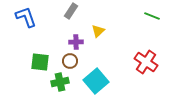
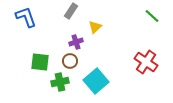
green line: rotated 21 degrees clockwise
yellow triangle: moved 3 px left, 4 px up
purple cross: rotated 16 degrees counterclockwise
